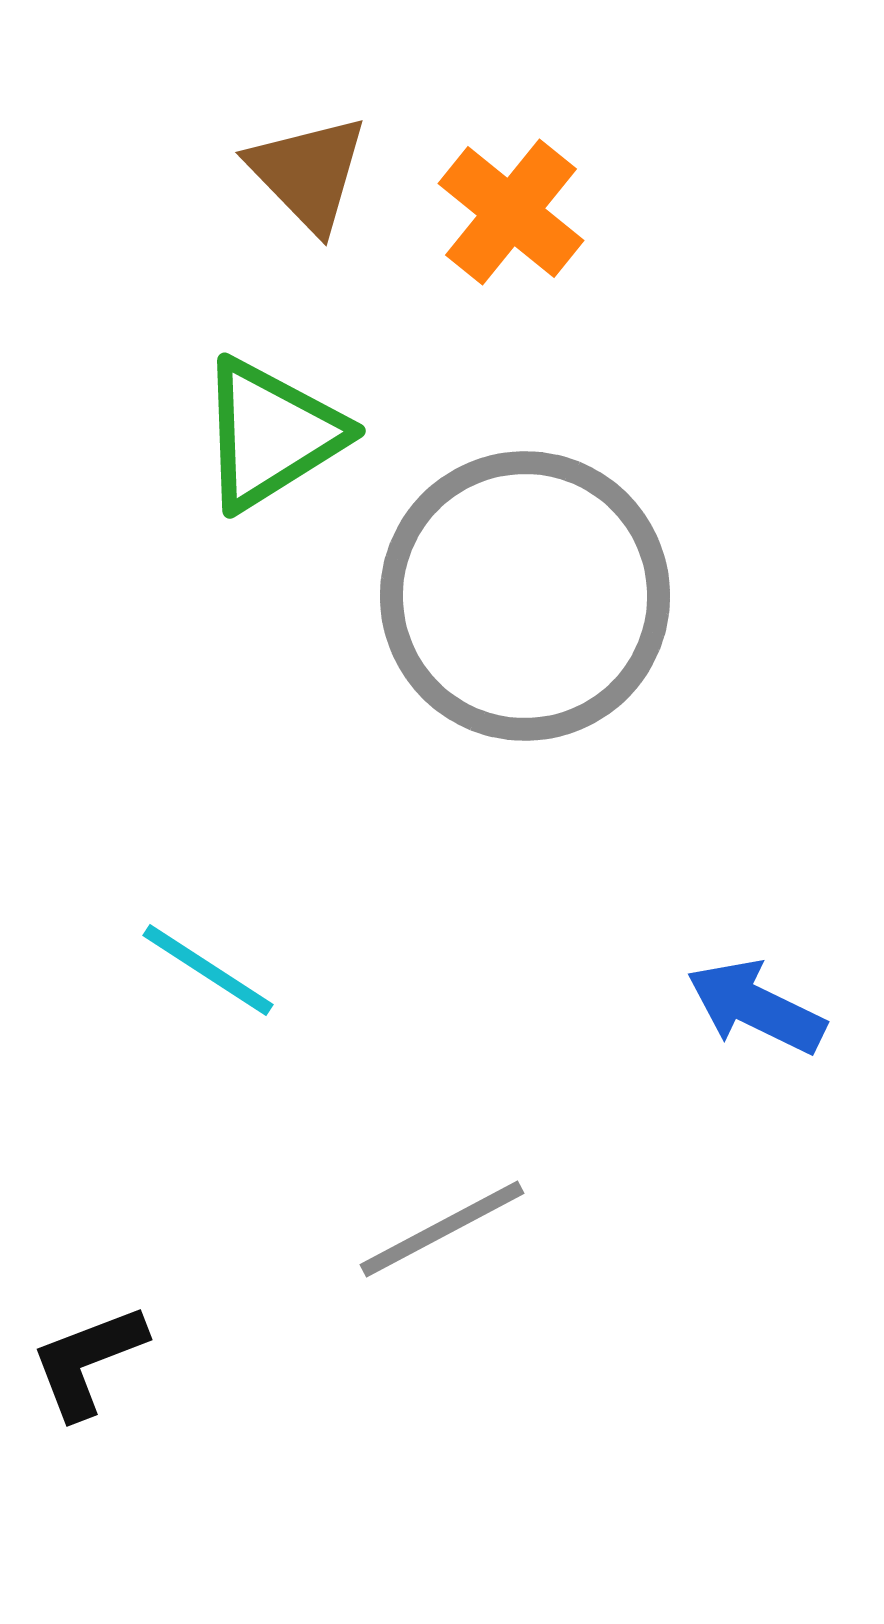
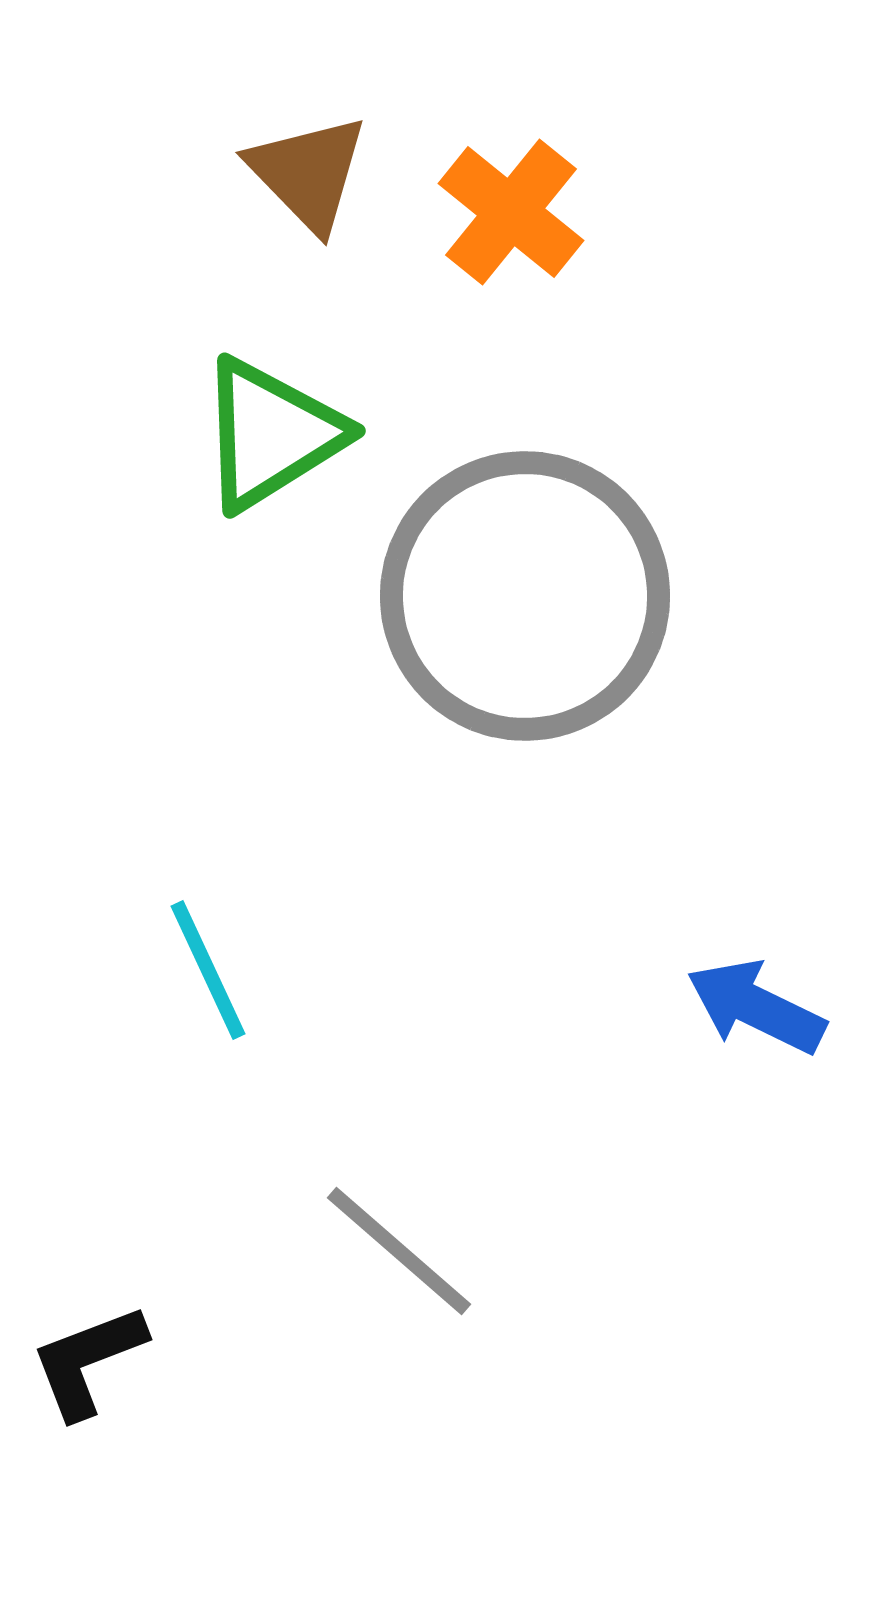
cyan line: rotated 32 degrees clockwise
gray line: moved 43 px left, 22 px down; rotated 69 degrees clockwise
